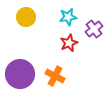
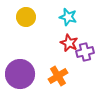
cyan star: rotated 24 degrees clockwise
purple cross: moved 9 px left, 23 px down; rotated 24 degrees clockwise
red star: rotated 24 degrees counterclockwise
orange cross: moved 3 px right; rotated 30 degrees clockwise
